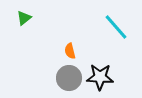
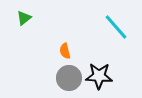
orange semicircle: moved 5 px left
black star: moved 1 px left, 1 px up
